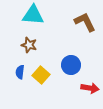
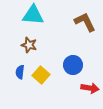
blue circle: moved 2 px right
